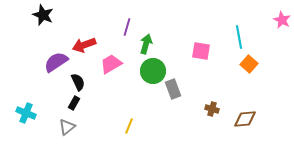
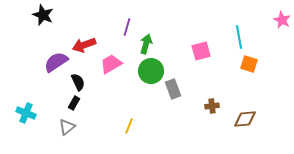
pink square: rotated 24 degrees counterclockwise
orange square: rotated 24 degrees counterclockwise
green circle: moved 2 px left
brown cross: moved 3 px up; rotated 24 degrees counterclockwise
